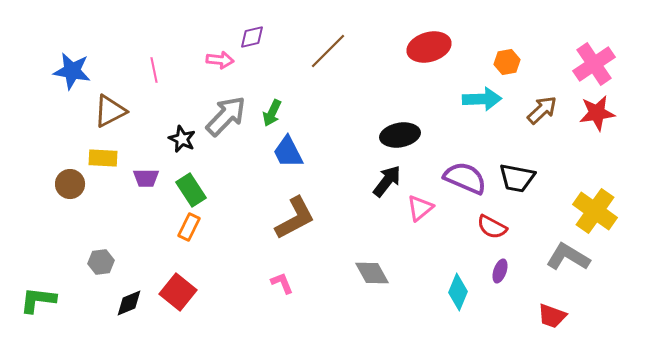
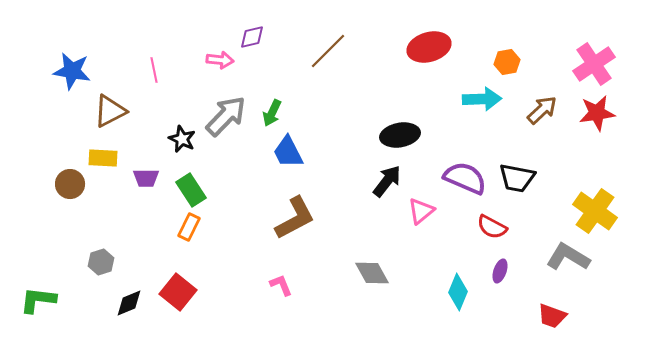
pink triangle: moved 1 px right, 3 px down
gray hexagon: rotated 10 degrees counterclockwise
pink L-shape: moved 1 px left, 2 px down
